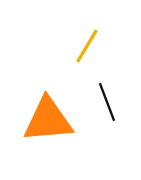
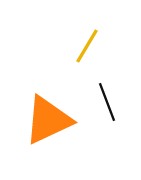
orange triangle: rotated 20 degrees counterclockwise
